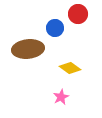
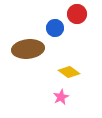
red circle: moved 1 px left
yellow diamond: moved 1 px left, 4 px down
